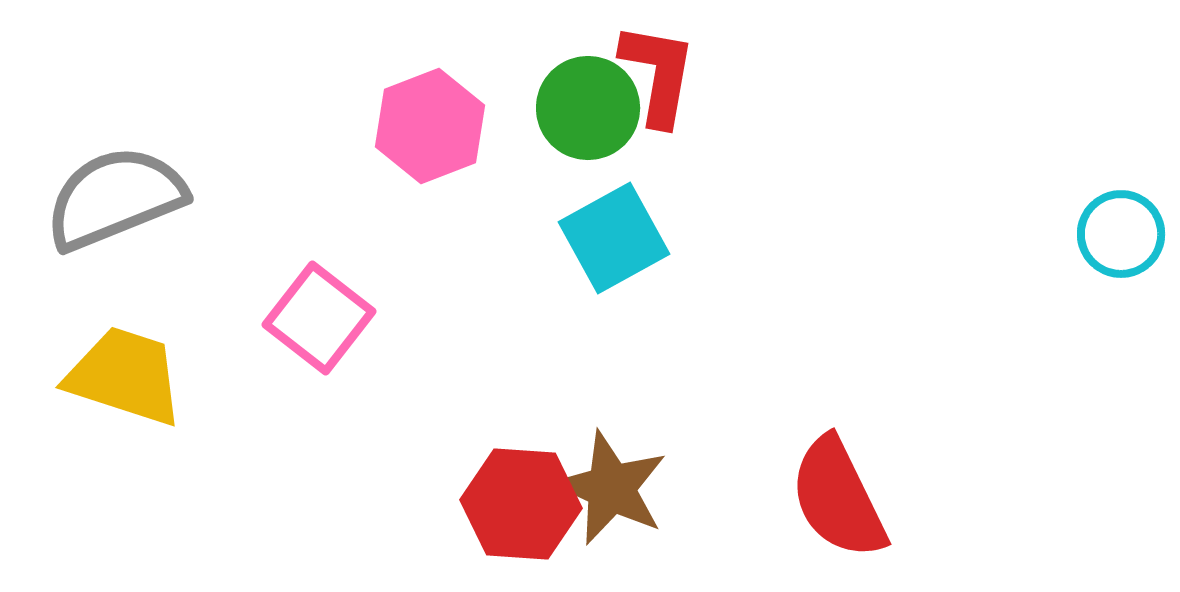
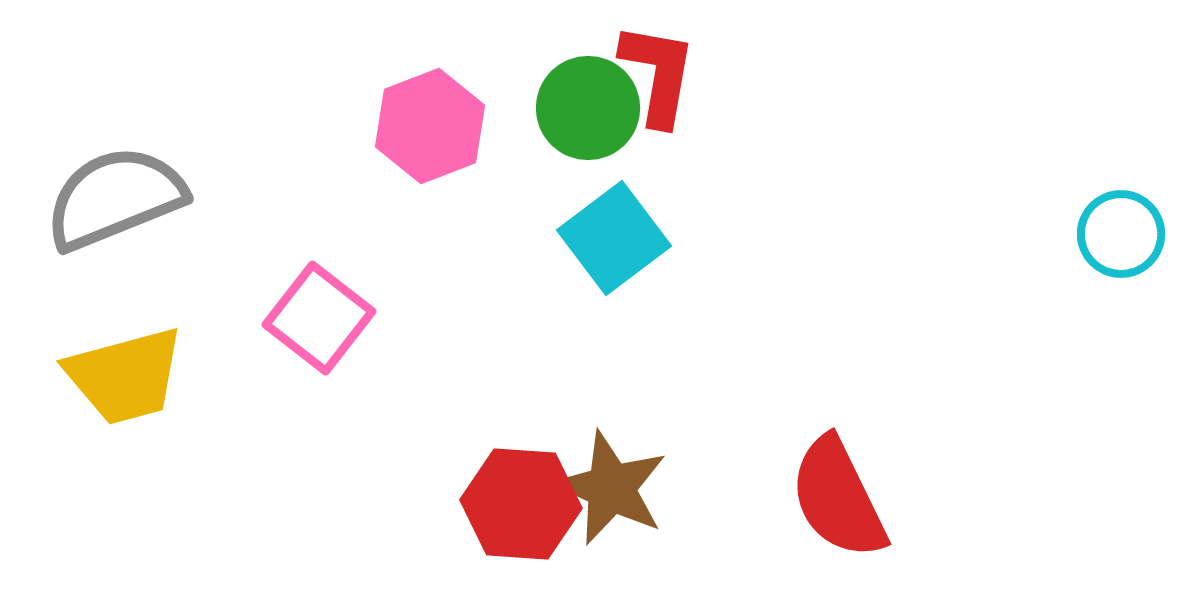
cyan square: rotated 8 degrees counterclockwise
yellow trapezoid: rotated 147 degrees clockwise
